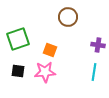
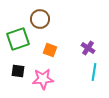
brown circle: moved 28 px left, 2 px down
purple cross: moved 10 px left, 3 px down; rotated 24 degrees clockwise
pink star: moved 2 px left, 7 px down
